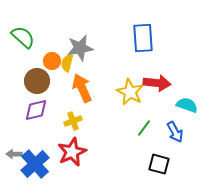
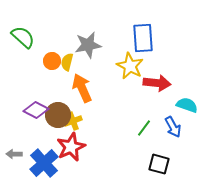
gray star: moved 8 px right, 3 px up
yellow semicircle: moved 1 px up
brown circle: moved 21 px right, 34 px down
yellow star: moved 26 px up
purple diamond: rotated 40 degrees clockwise
blue arrow: moved 2 px left, 5 px up
red star: moved 1 px left, 5 px up
blue cross: moved 9 px right, 1 px up
